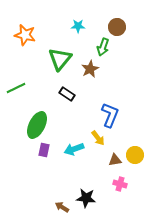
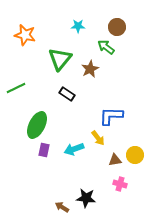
green arrow: moved 3 px right; rotated 108 degrees clockwise
blue L-shape: moved 1 px right, 1 px down; rotated 110 degrees counterclockwise
